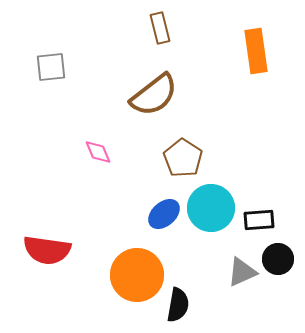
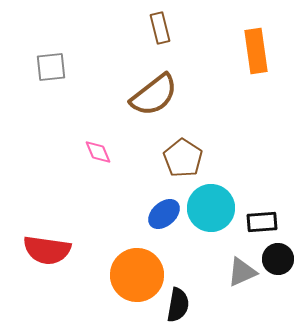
black rectangle: moved 3 px right, 2 px down
